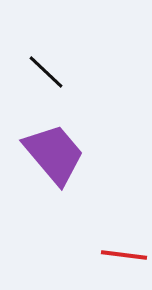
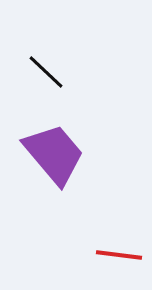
red line: moved 5 px left
